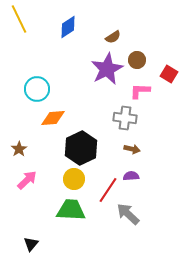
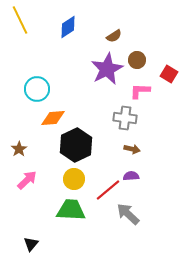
yellow line: moved 1 px right, 1 px down
brown semicircle: moved 1 px right, 1 px up
black hexagon: moved 5 px left, 3 px up
red line: rotated 16 degrees clockwise
